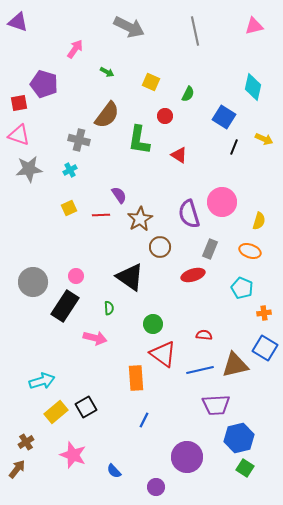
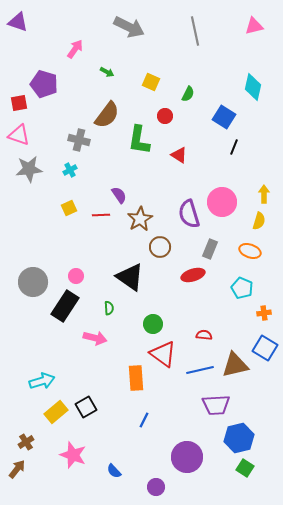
yellow arrow at (264, 139): moved 55 px down; rotated 114 degrees counterclockwise
